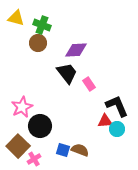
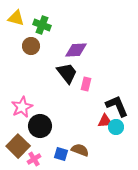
brown circle: moved 7 px left, 3 px down
pink rectangle: moved 3 px left; rotated 48 degrees clockwise
cyan circle: moved 1 px left, 2 px up
blue square: moved 2 px left, 4 px down
